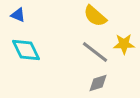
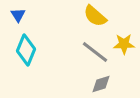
blue triangle: rotated 35 degrees clockwise
cyan diamond: rotated 48 degrees clockwise
gray diamond: moved 3 px right, 1 px down
